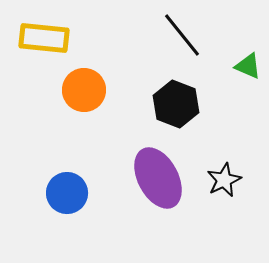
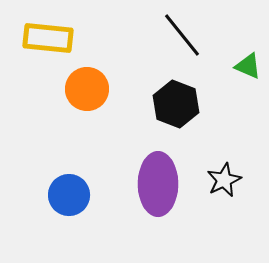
yellow rectangle: moved 4 px right
orange circle: moved 3 px right, 1 px up
purple ellipse: moved 6 px down; rotated 28 degrees clockwise
blue circle: moved 2 px right, 2 px down
